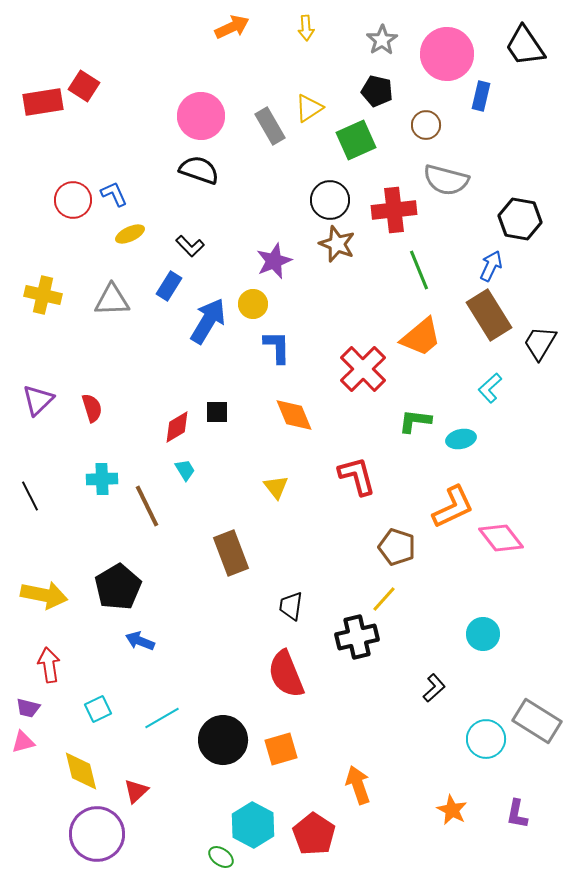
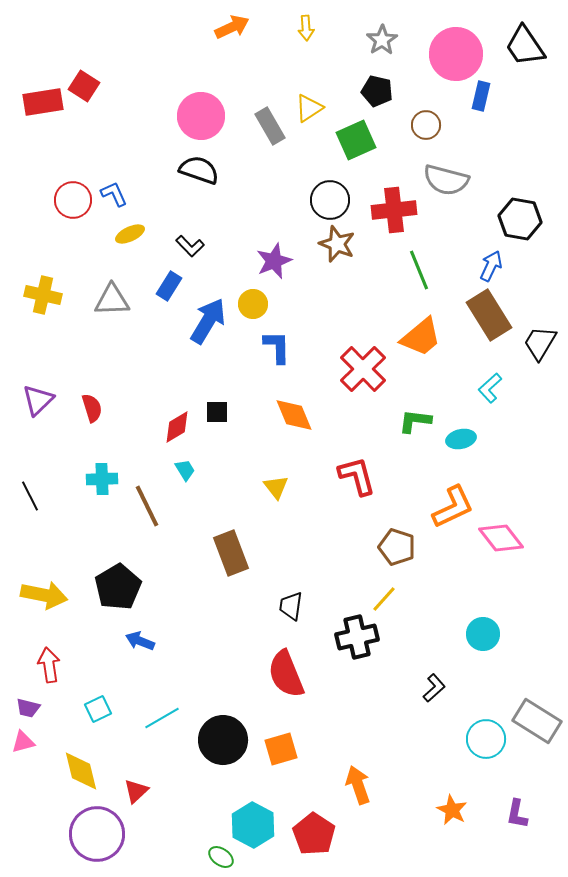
pink circle at (447, 54): moved 9 px right
